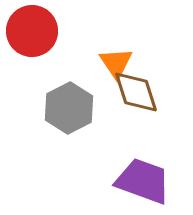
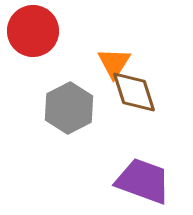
red circle: moved 1 px right
orange triangle: moved 2 px left; rotated 6 degrees clockwise
brown diamond: moved 2 px left
